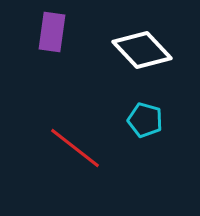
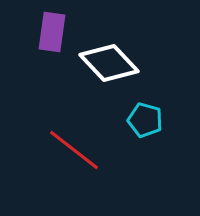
white diamond: moved 33 px left, 13 px down
red line: moved 1 px left, 2 px down
